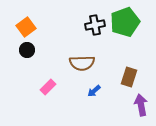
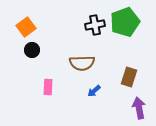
black circle: moved 5 px right
pink rectangle: rotated 42 degrees counterclockwise
purple arrow: moved 2 px left, 3 px down
